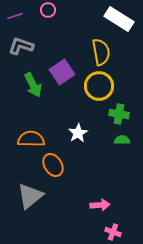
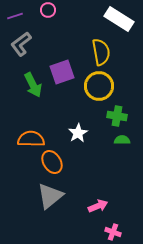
gray L-shape: moved 2 px up; rotated 55 degrees counterclockwise
purple square: rotated 15 degrees clockwise
green cross: moved 2 px left, 2 px down
orange ellipse: moved 1 px left, 3 px up
gray triangle: moved 20 px right
pink arrow: moved 2 px left, 1 px down; rotated 18 degrees counterclockwise
